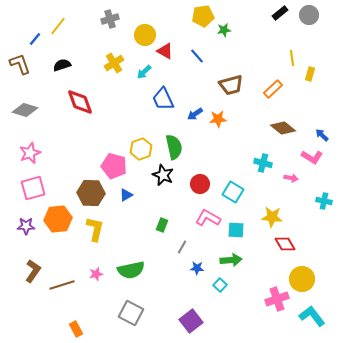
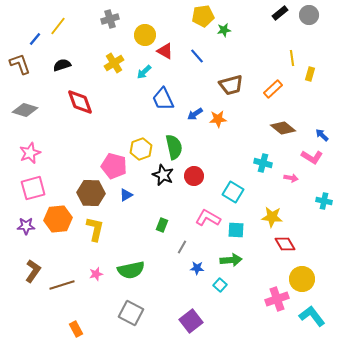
red circle at (200, 184): moved 6 px left, 8 px up
